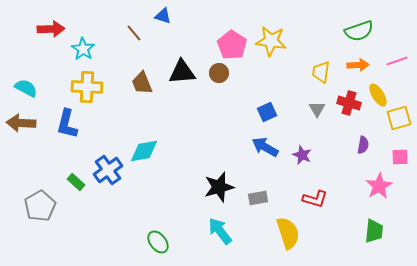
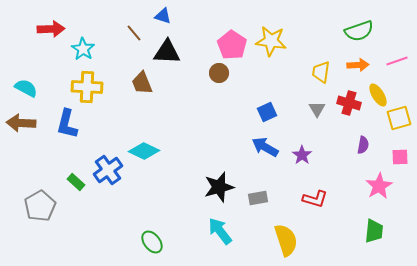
black triangle: moved 15 px left, 20 px up; rotated 8 degrees clockwise
cyan diamond: rotated 36 degrees clockwise
purple star: rotated 12 degrees clockwise
yellow semicircle: moved 2 px left, 7 px down
green ellipse: moved 6 px left
